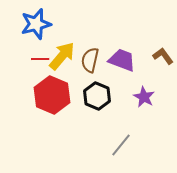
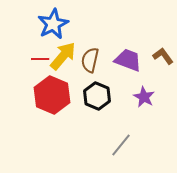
blue star: moved 17 px right; rotated 12 degrees counterclockwise
yellow arrow: moved 1 px right
purple trapezoid: moved 6 px right
